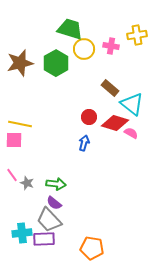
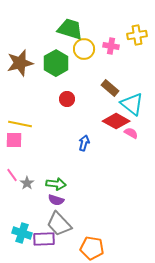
red circle: moved 22 px left, 18 px up
red diamond: moved 1 px right, 2 px up; rotated 12 degrees clockwise
gray star: rotated 16 degrees clockwise
purple semicircle: moved 2 px right, 3 px up; rotated 21 degrees counterclockwise
gray trapezoid: moved 10 px right, 4 px down
cyan cross: rotated 24 degrees clockwise
